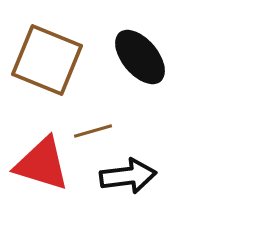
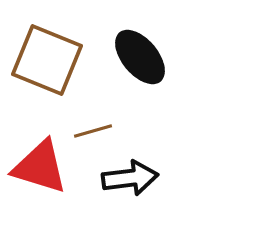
red triangle: moved 2 px left, 3 px down
black arrow: moved 2 px right, 2 px down
